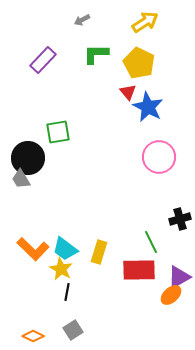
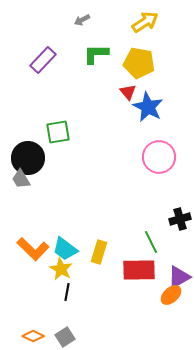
yellow pentagon: rotated 16 degrees counterclockwise
gray square: moved 8 px left, 7 px down
